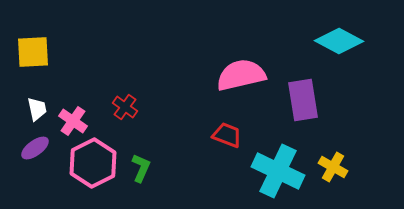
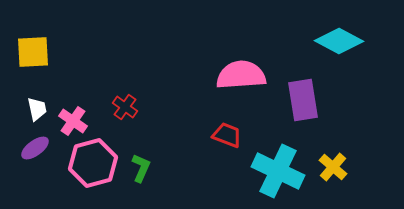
pink semicircle: rotated 9 degrees clockwise
pink hexagon: rotated 12 degrees clockwise
yellow cross: rotated 12 degrees clockwise
